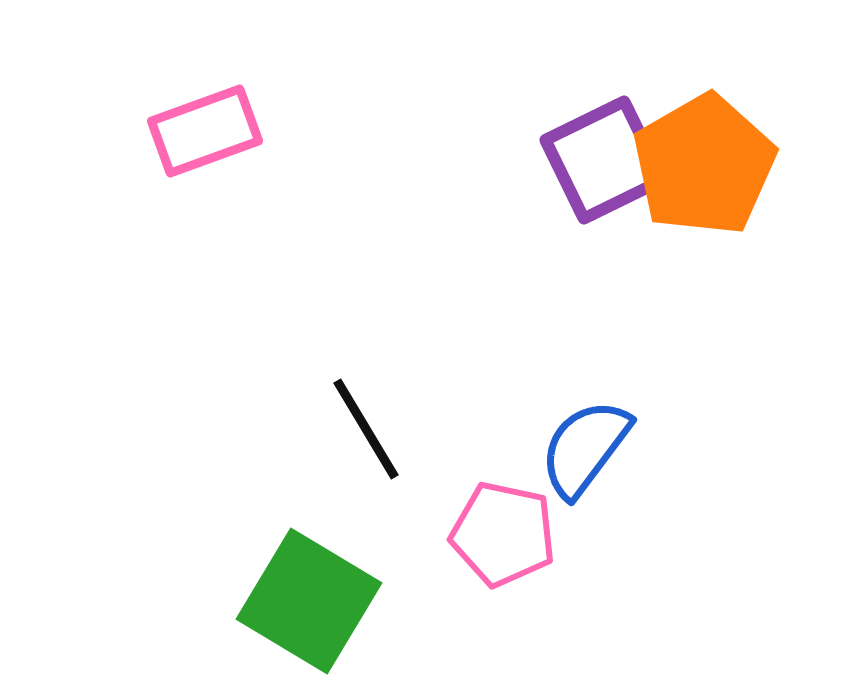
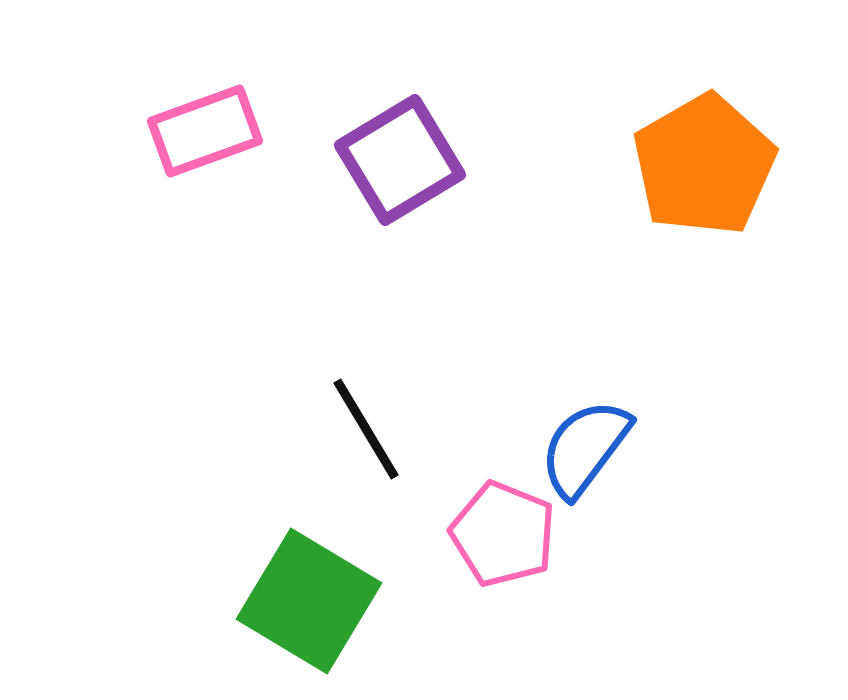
purple square: moved 204 px left; rotated 5 degrees counterclockwise
pink pentagon: rotated 10 degrees clockwise
